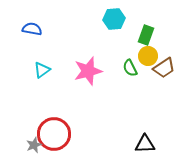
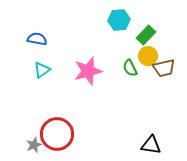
cyan hexagon: moved 5 px right, 1 px down
blue semicircle: moved 5 px right, 10 px down
green rectangle: rotated 24 degrees clockwise
brown trapezoid: rotated 20 degrees clockwise
red circle: moved 3 px right
black triangle: moved 6 px right, 1 px down; rotated 10 degrees clockwise
